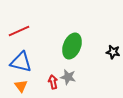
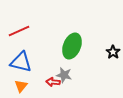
black star: rotated 24 degrees clockwise
gray star: moved 4 px left, 2 px up
red arrow: rotated 72 degrees counterclockwise
orange triangle: rotated 16 degrees clockwise
